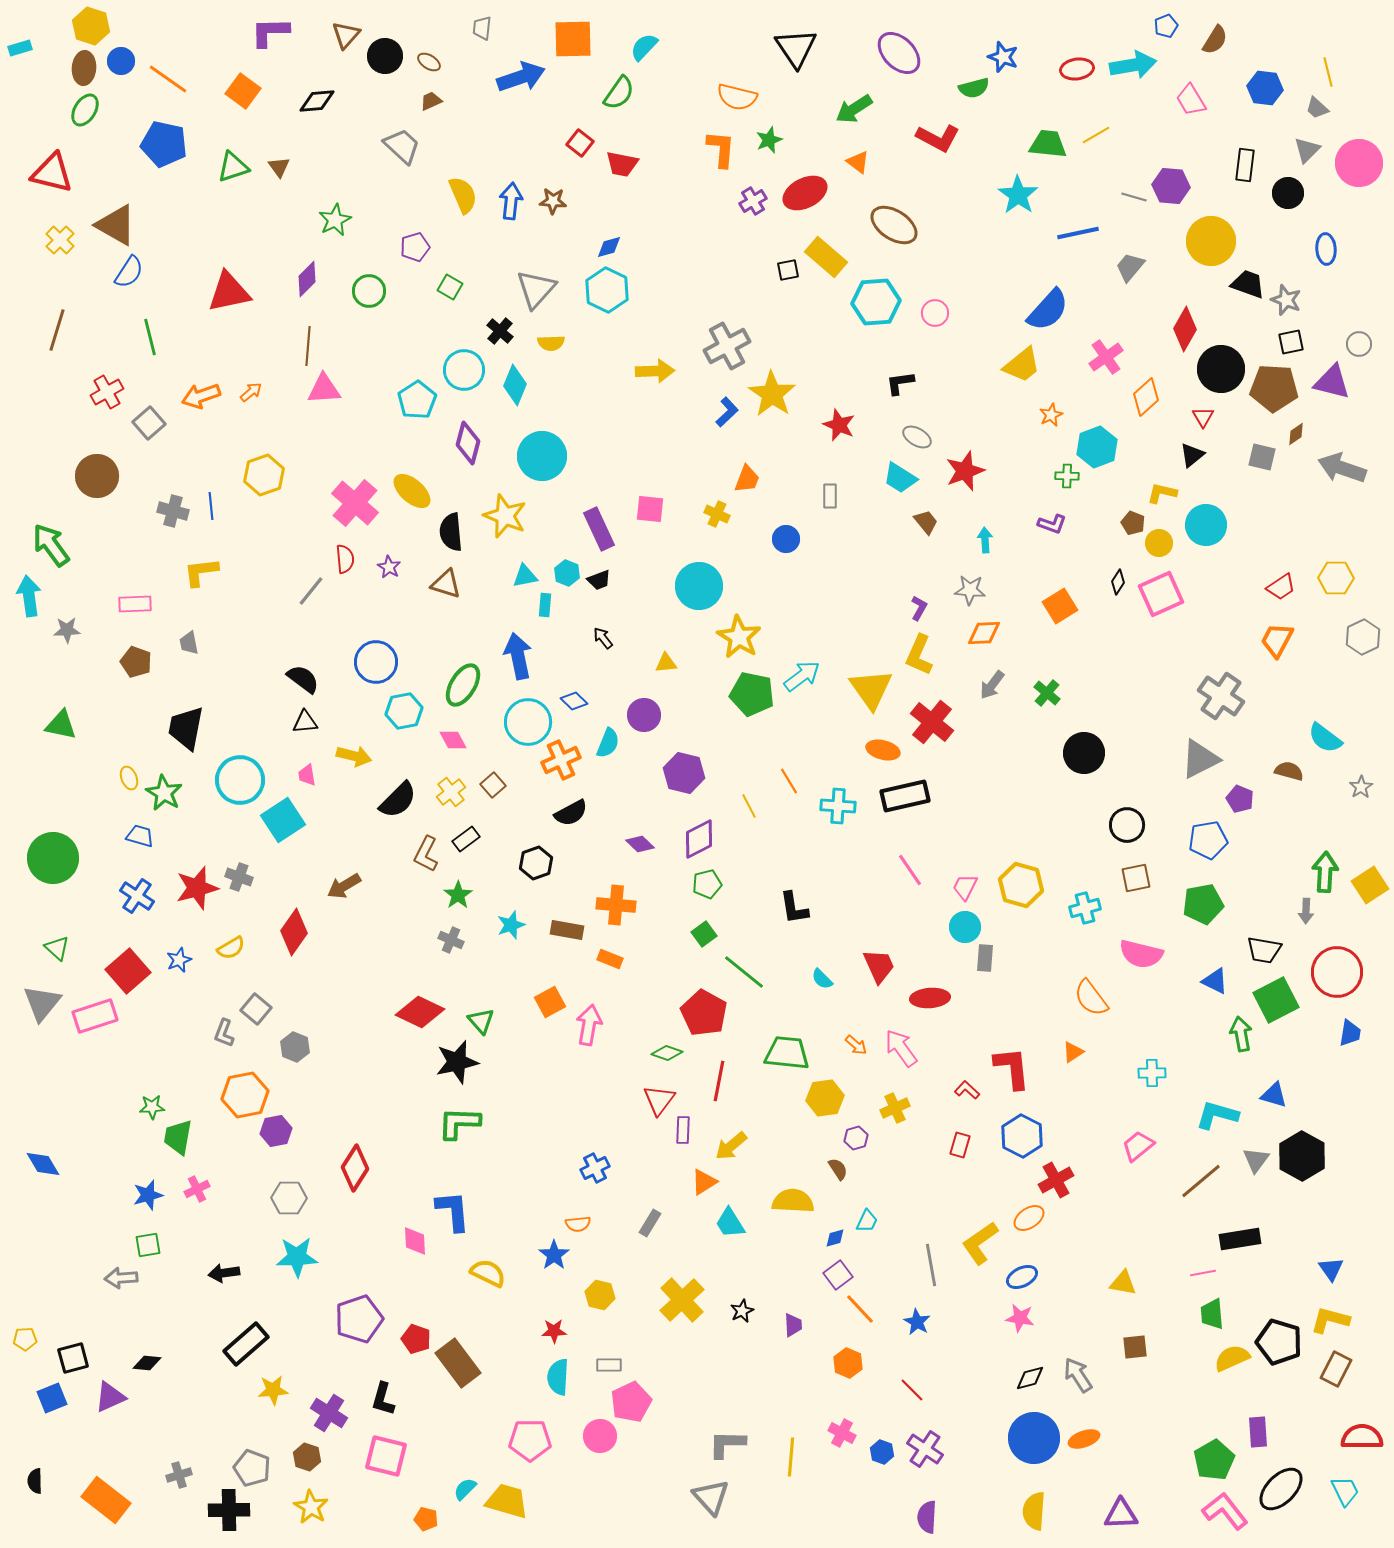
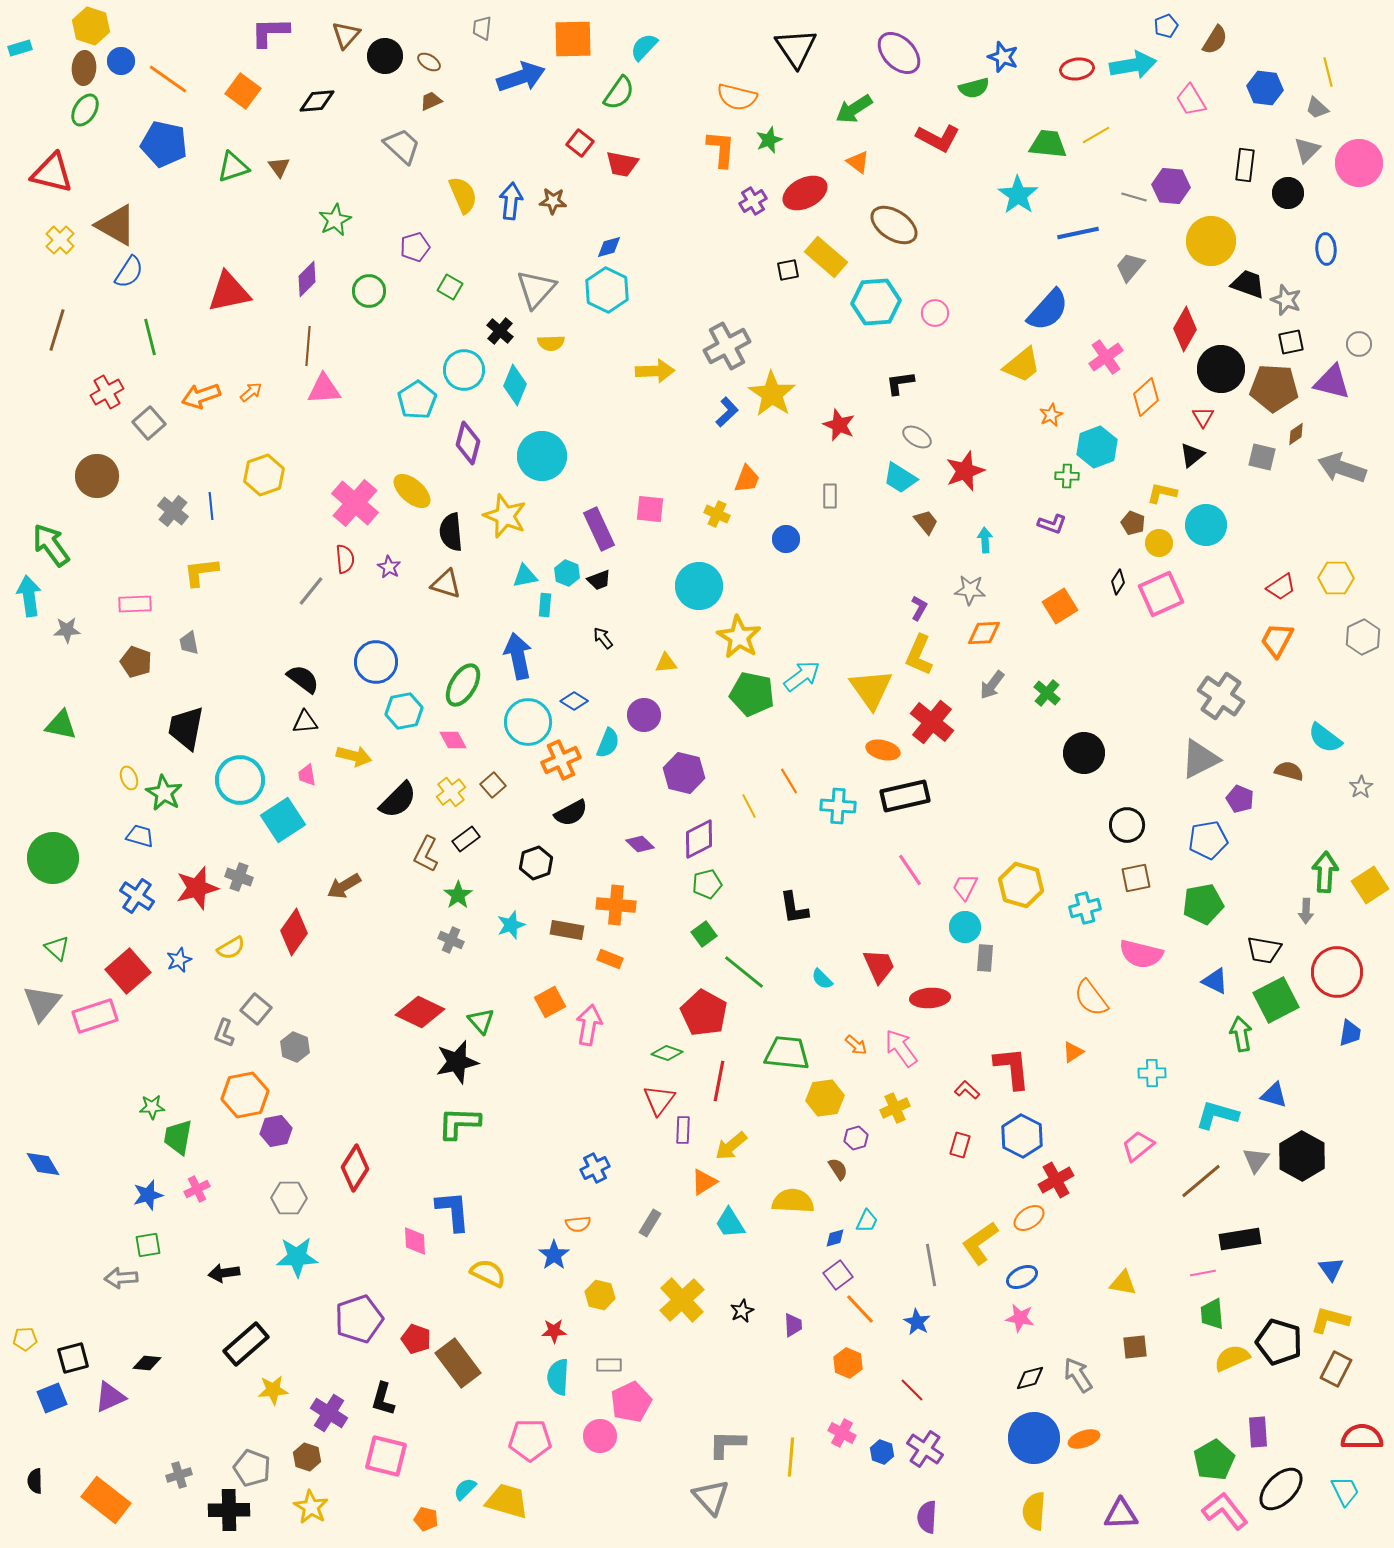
gray cross at (173, 511): rotated 24 degrees clockwise
blue diamond at (574, 701): rotated 12 degrees counterclockwise
